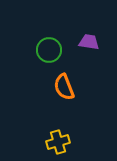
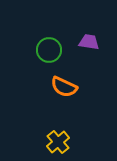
orange semicircle: rotated 44 degrees counterclockwise
yellow cross: rotated 25 degrees counterclockwise
